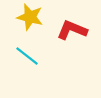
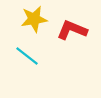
yellow star: moved 4 px right, 2 px down; rotated 24 degrees counterclockwise
